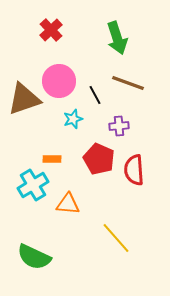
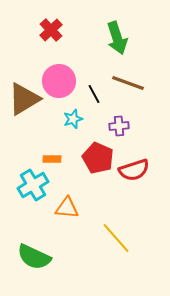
black line: moved 1 px left, 1 px up
brown triangle: rotated 12 degrees counterclockwise
red pentagon: moved 1 px left, 1 px up
red semicircle: rotated 104 degrees counterclockwise
orange triangle: moved 1 px left, 4 px down
